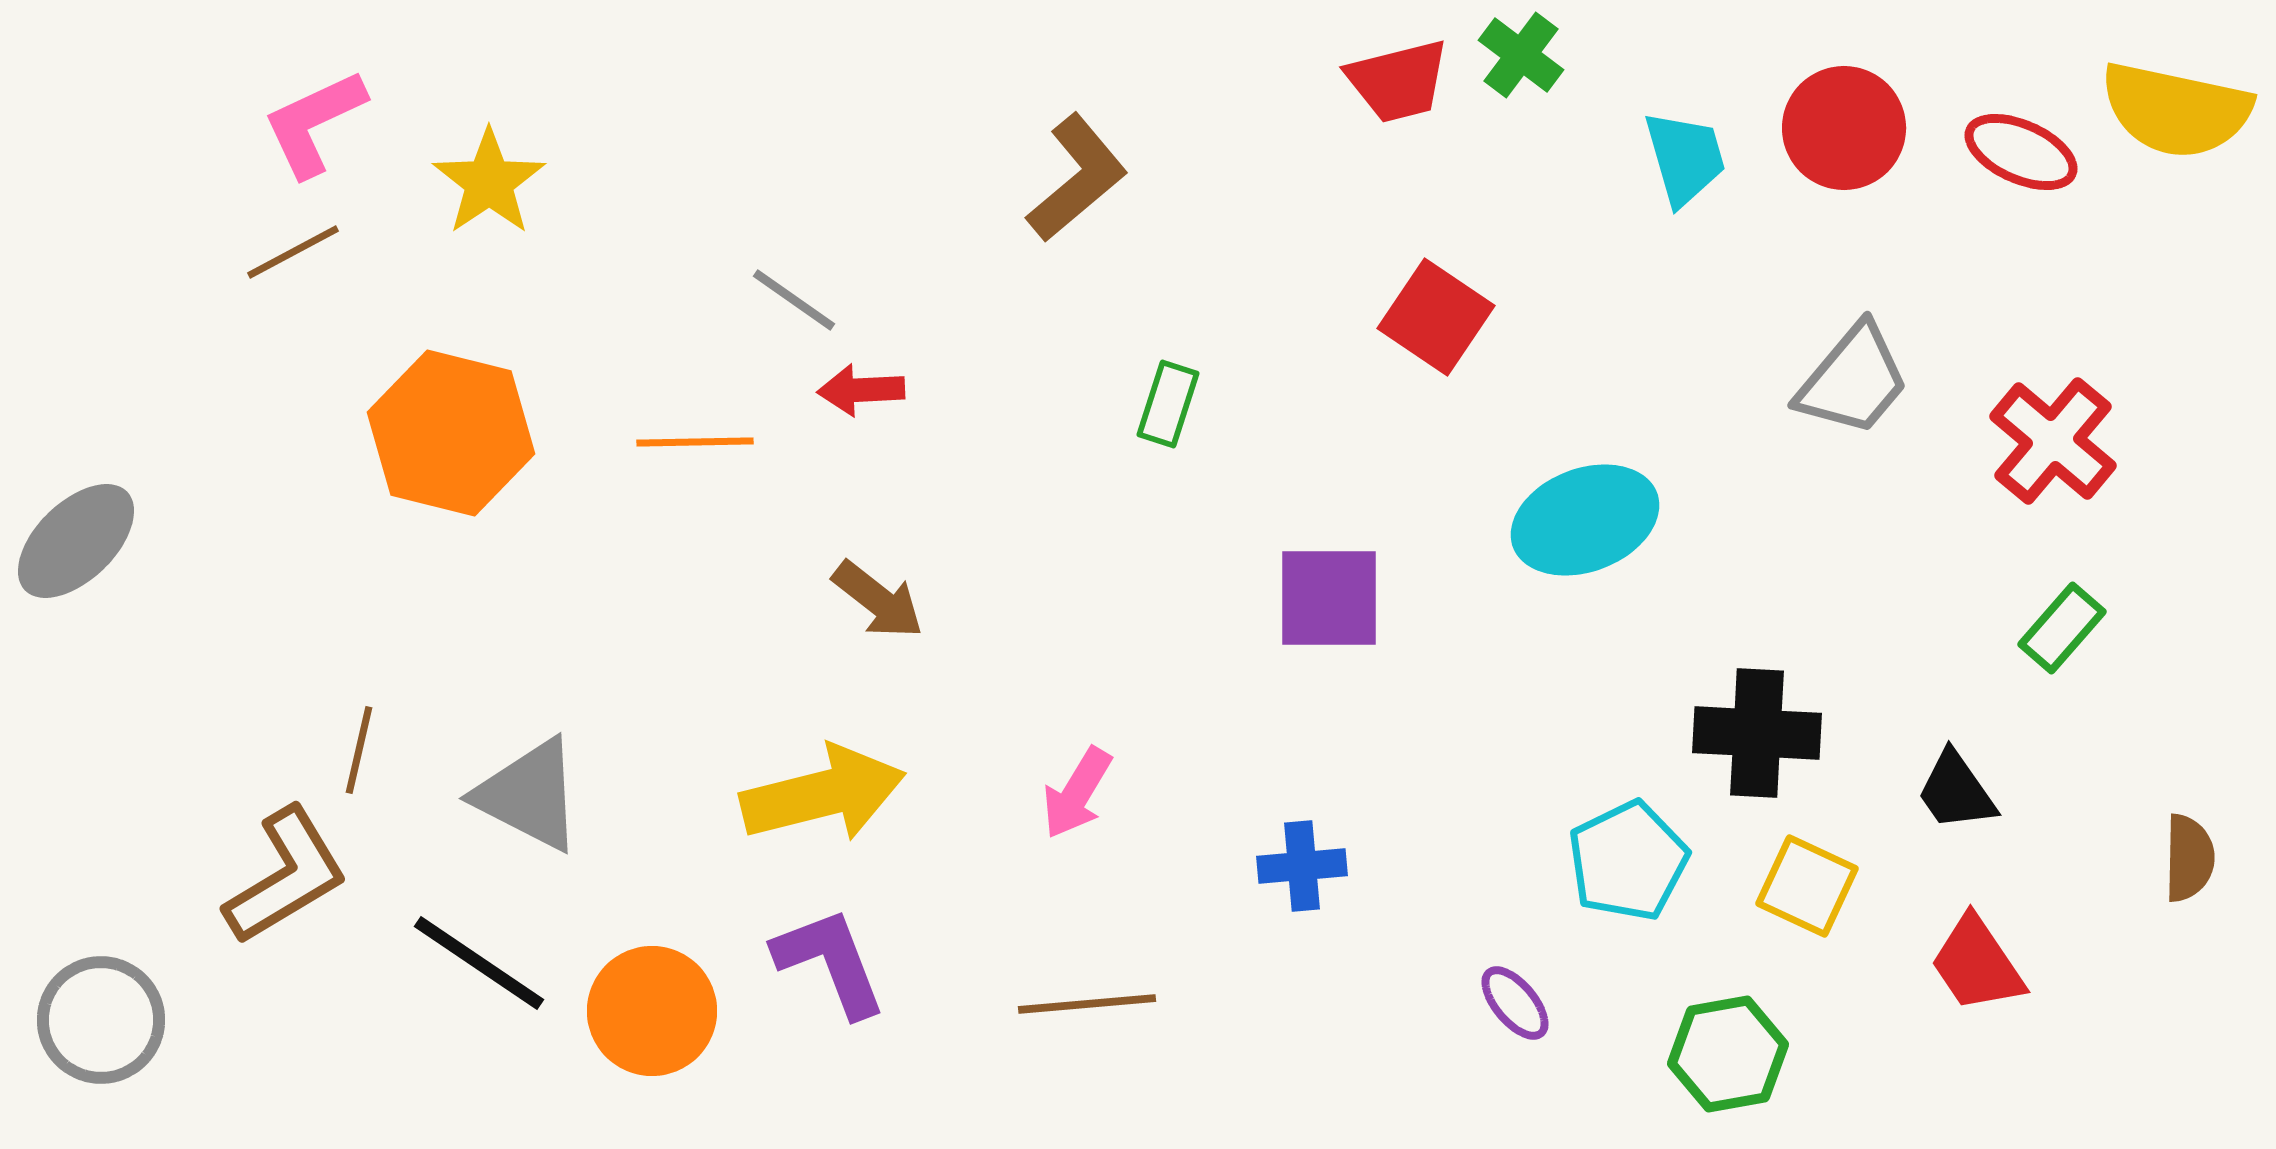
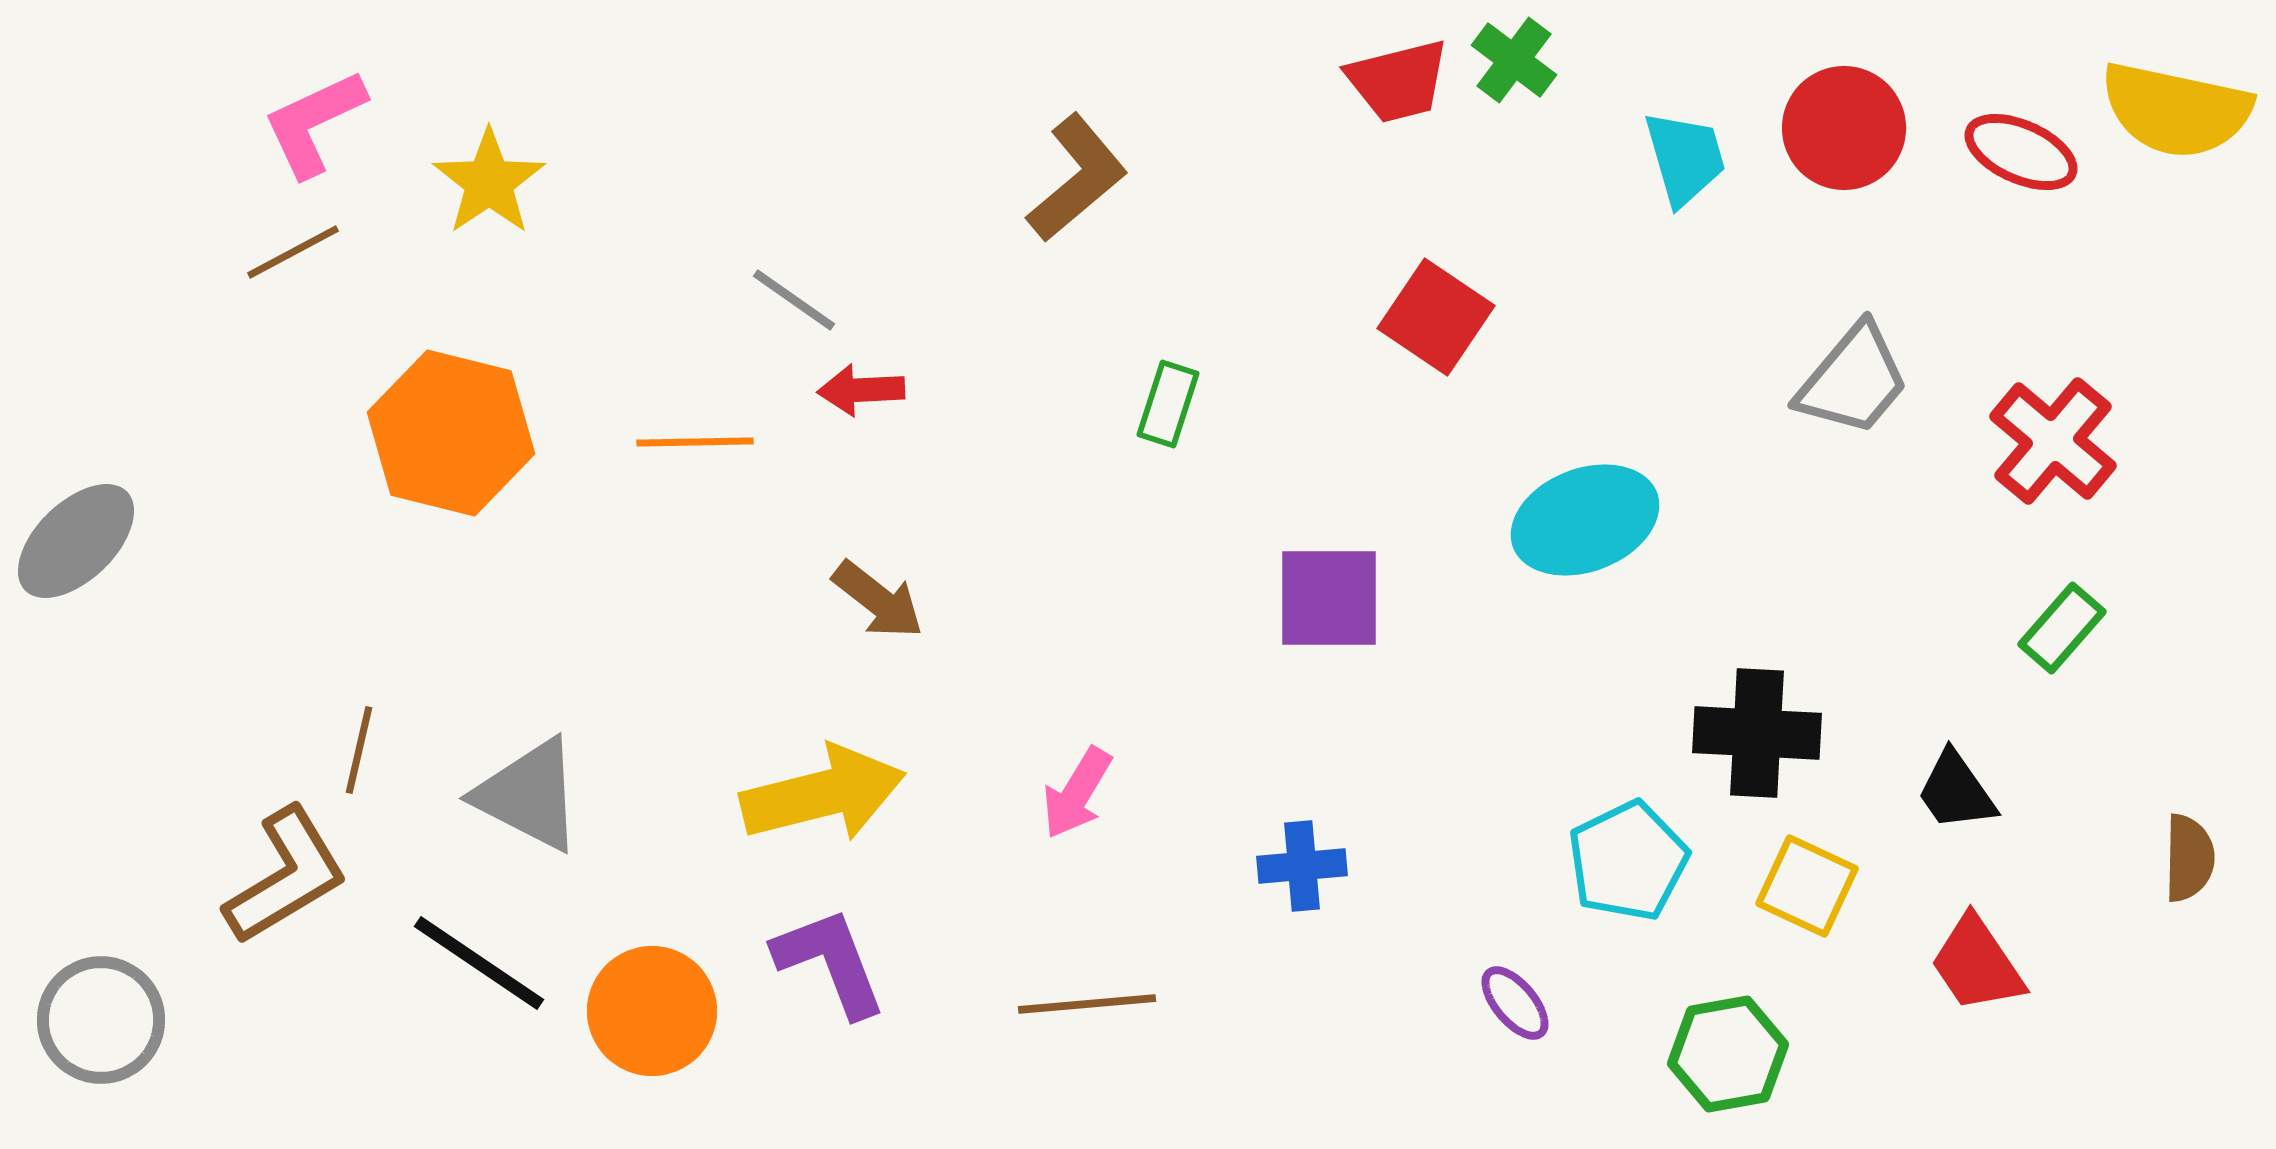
green cross at (1521, 55): moved 7 px left, 5 px down
